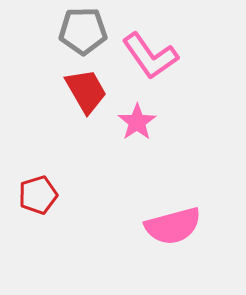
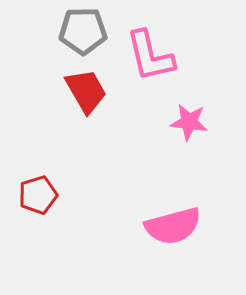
pink L-shape: rotated 22 degrees clockwise
pink star: moved 52 px right; rotated 30 degrees counterclockwise
